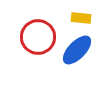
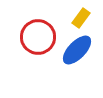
yellow rectangle: rotated 60 degrees counterclockwise
